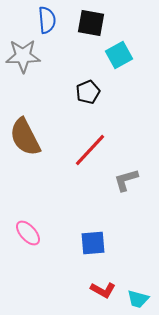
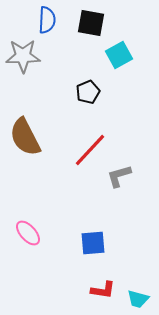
blue semicircle: rotated 8 degrees clockwise
gray L-shape: moved 7 px left, 4 px up
red L-shape: rotated 20 degrees counterclockwise
